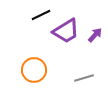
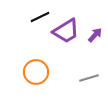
black line: moved 1 px left, 2 px down
orange circle: moved 2 px right, 2 px down
gray line: moved 5 px right
